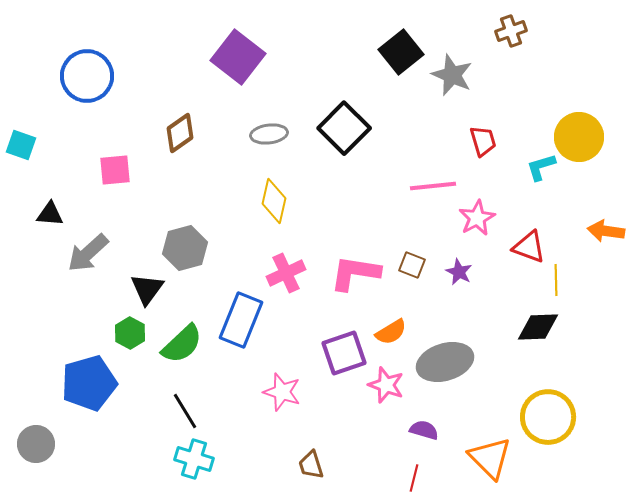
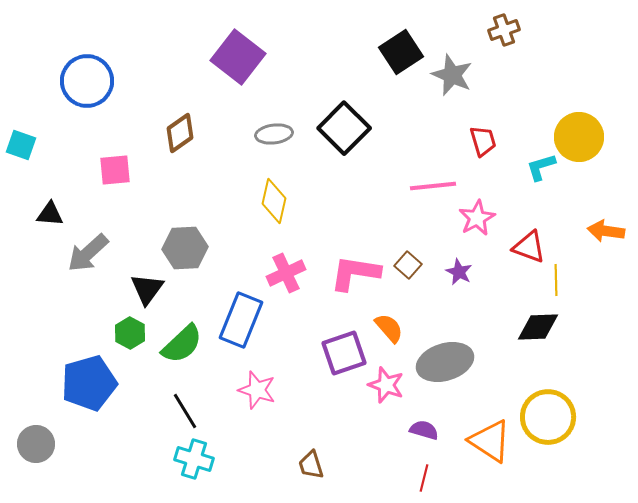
brown cross at (511, 31): moved 7 px left, 1 px up
black square at (401, 52): rotated 6 degrees clockwise
blue circle at (87, 76): moved 5 px down
gray ellipse at (269, 134): moved 5 px right
gray hexagon at (185, 248): rotated 12 degrees clockwise
brown square at (412, 265): moved 4 px left; rotated 20 degrees clockwise
orange semicircle at (391, 332): moved 2 px left, 4 px up; rotated 100 degrees counterclockwise
pink star at (282, 392): moved 25 px left, 2 px up
orange triangle at (490, 458): moved 17 px up; rotated 12 degrees counterclockwise
red line at (414, 478): moved 10 px right
